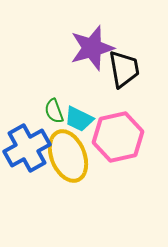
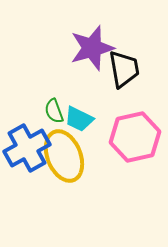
pink hexagon: moved 17 px right
yellow ellipse: moved 4 px left
